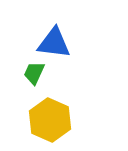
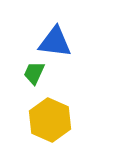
blue triangle: moved 1 px right, 1 px up
